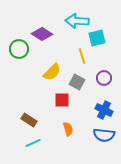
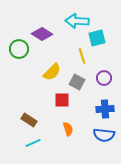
blue cross: moved 1 px right, 1 px up; rotated 30 degrees counterclockwise
